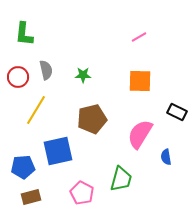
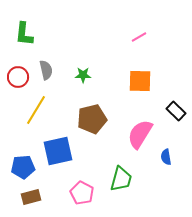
black rectangle: moved 1 px left, 1 px up; rotated 18 degrees clockwise
